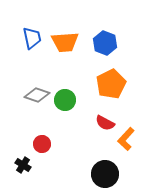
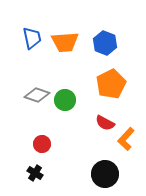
black cross: moved 12 px right, 8 px down
